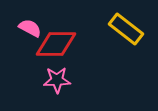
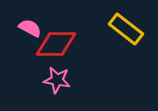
pink star: rotated 12 degrees clockwise
